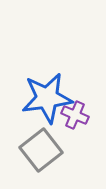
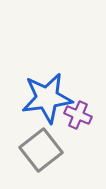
purple cross: moved 3 px right
